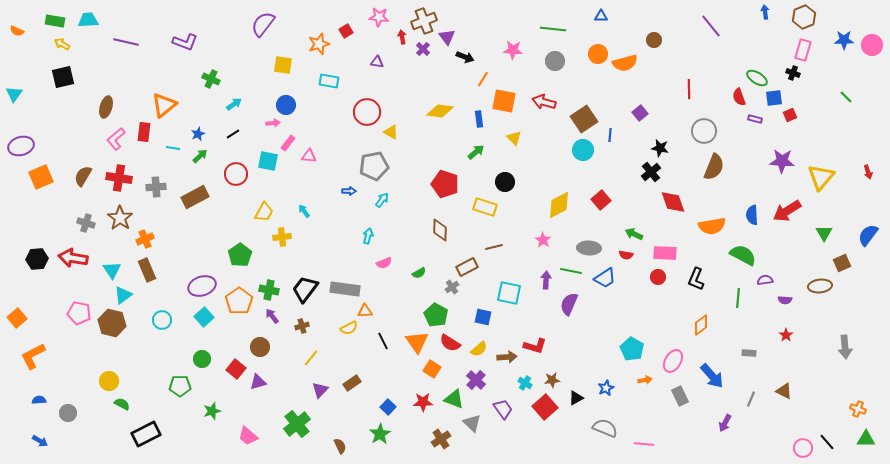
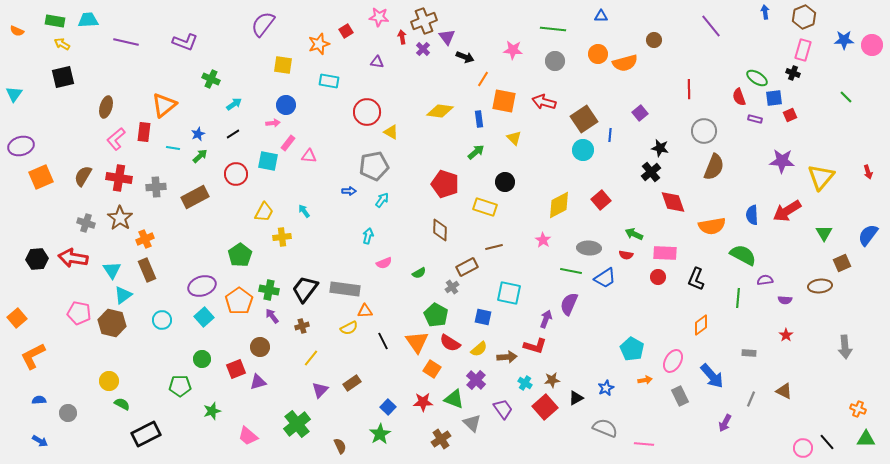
purple arrow at (546, 280): moved 39 px down; rotated 18 degrees clockwise
red square at (236, 369): rotated 30 degrees clockwise
